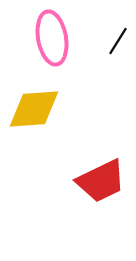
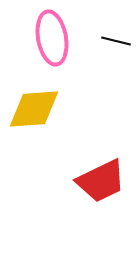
black line: moved 2 px left; rotated 72 degrees clockwise
